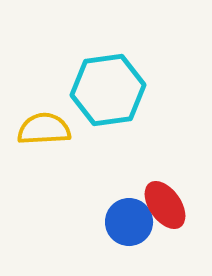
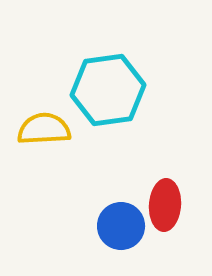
red ellipse: rotated 39 degrees clockwise
blue circle: moved 8 px left, 4 px down
